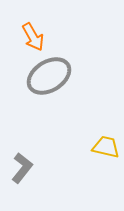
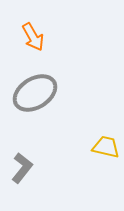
gray ellipse: moved 14 px left, 17 px down
